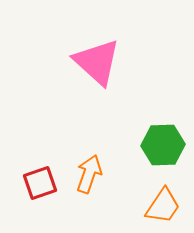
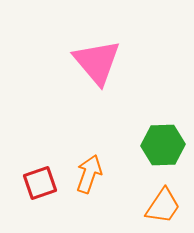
pink triangle: rotated 8 degrees clockwise
